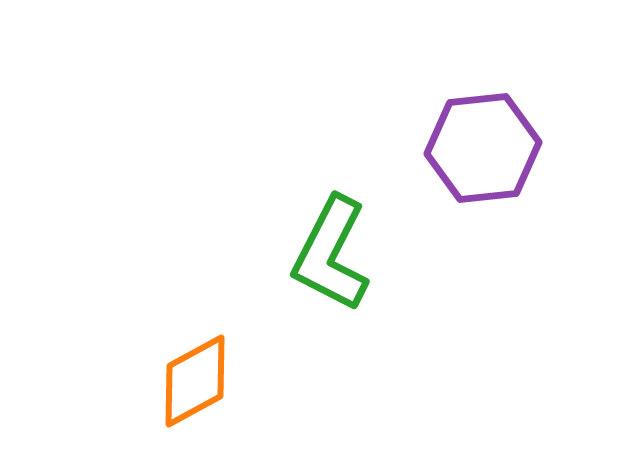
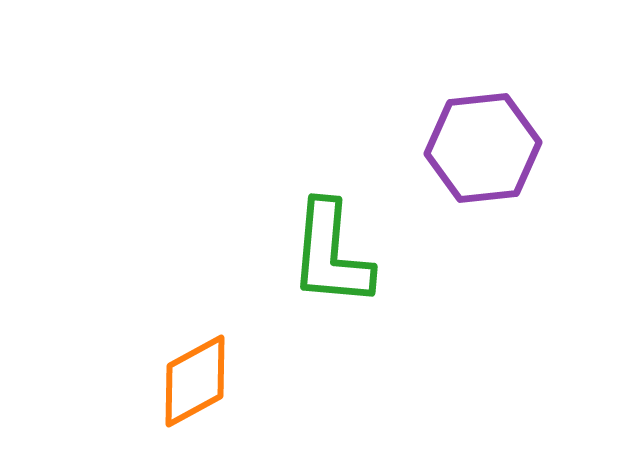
green L-shape: rotated 22 degrees counterclockwise
